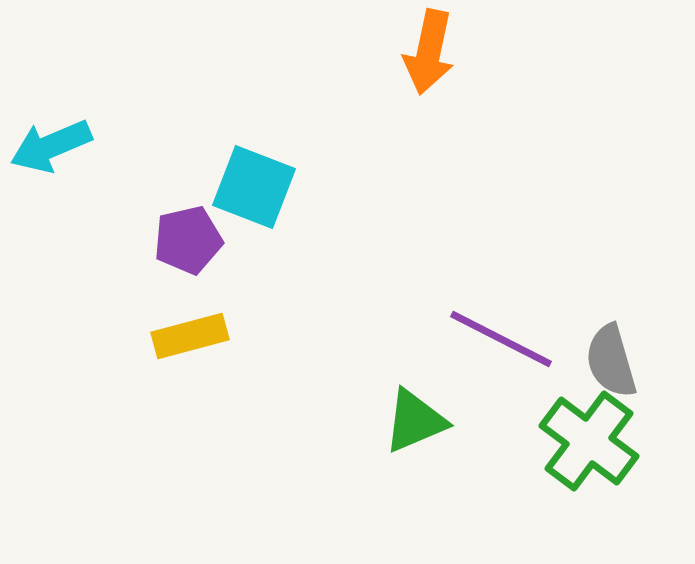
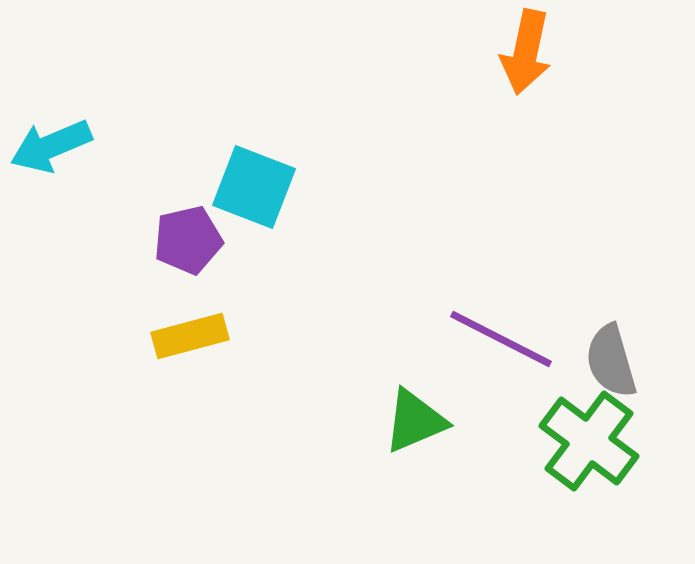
orange arrow: moved 97 px right
